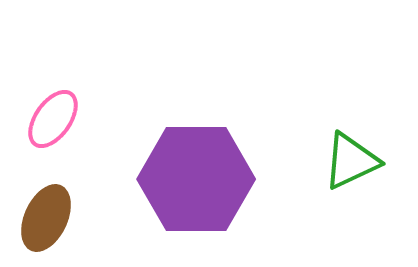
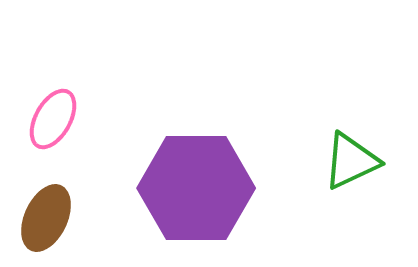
pink ellipse: rotated 6 degrees counterclockwise
purple hexagon: moved 9 px down
